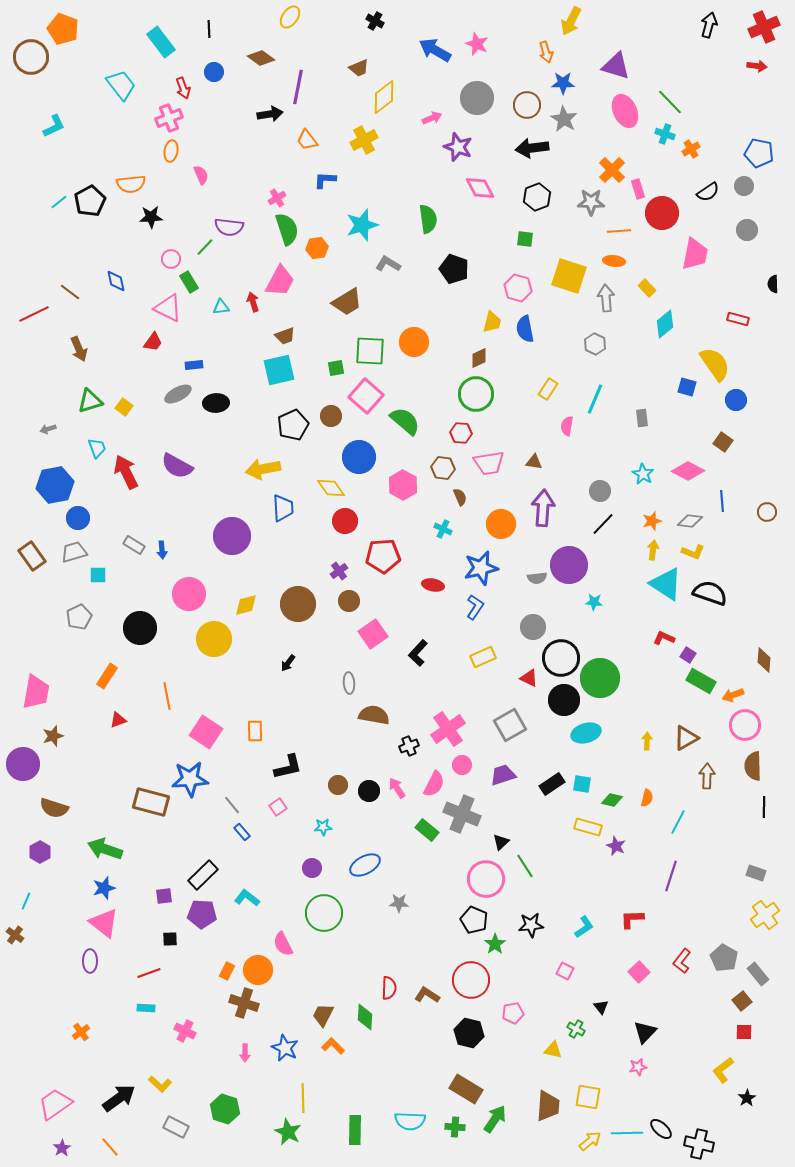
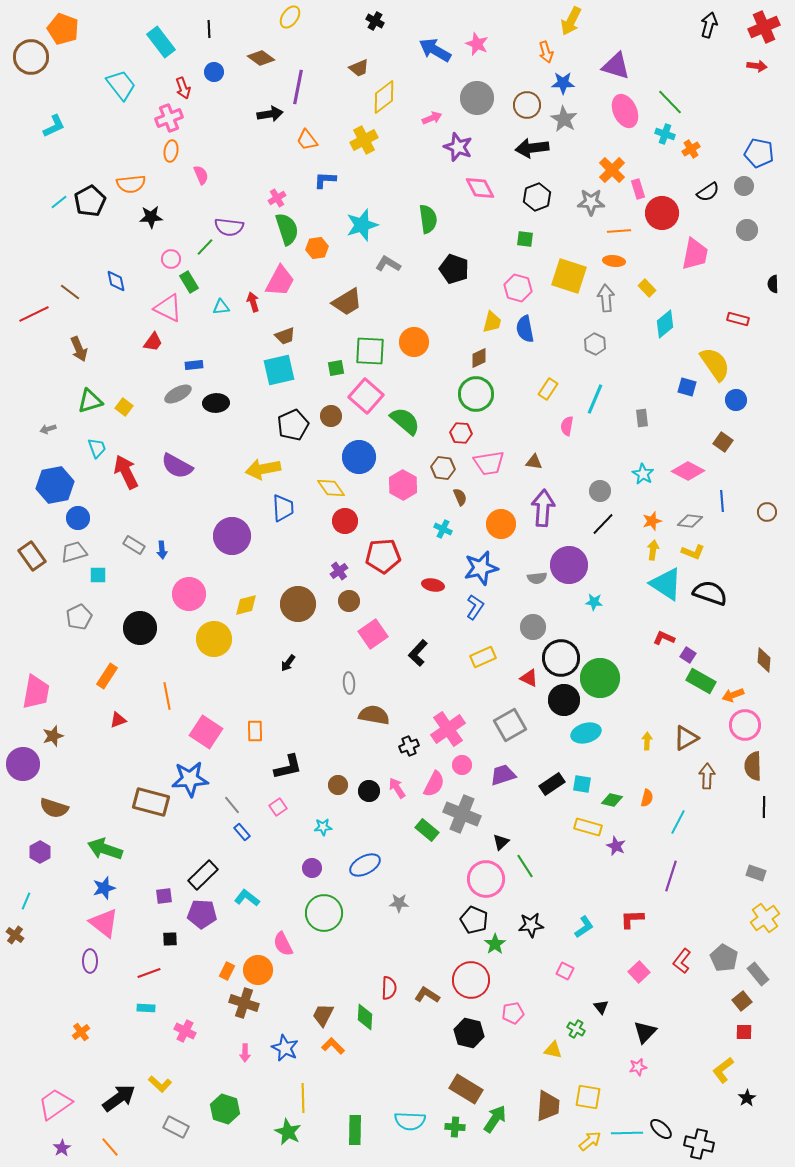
yellow cross at (765, 915): moved 3 px down
